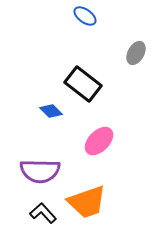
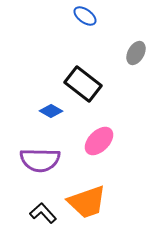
blue diamond: rotated 15 degrees counterclockwise
purple semicircle: moved 11 px up
